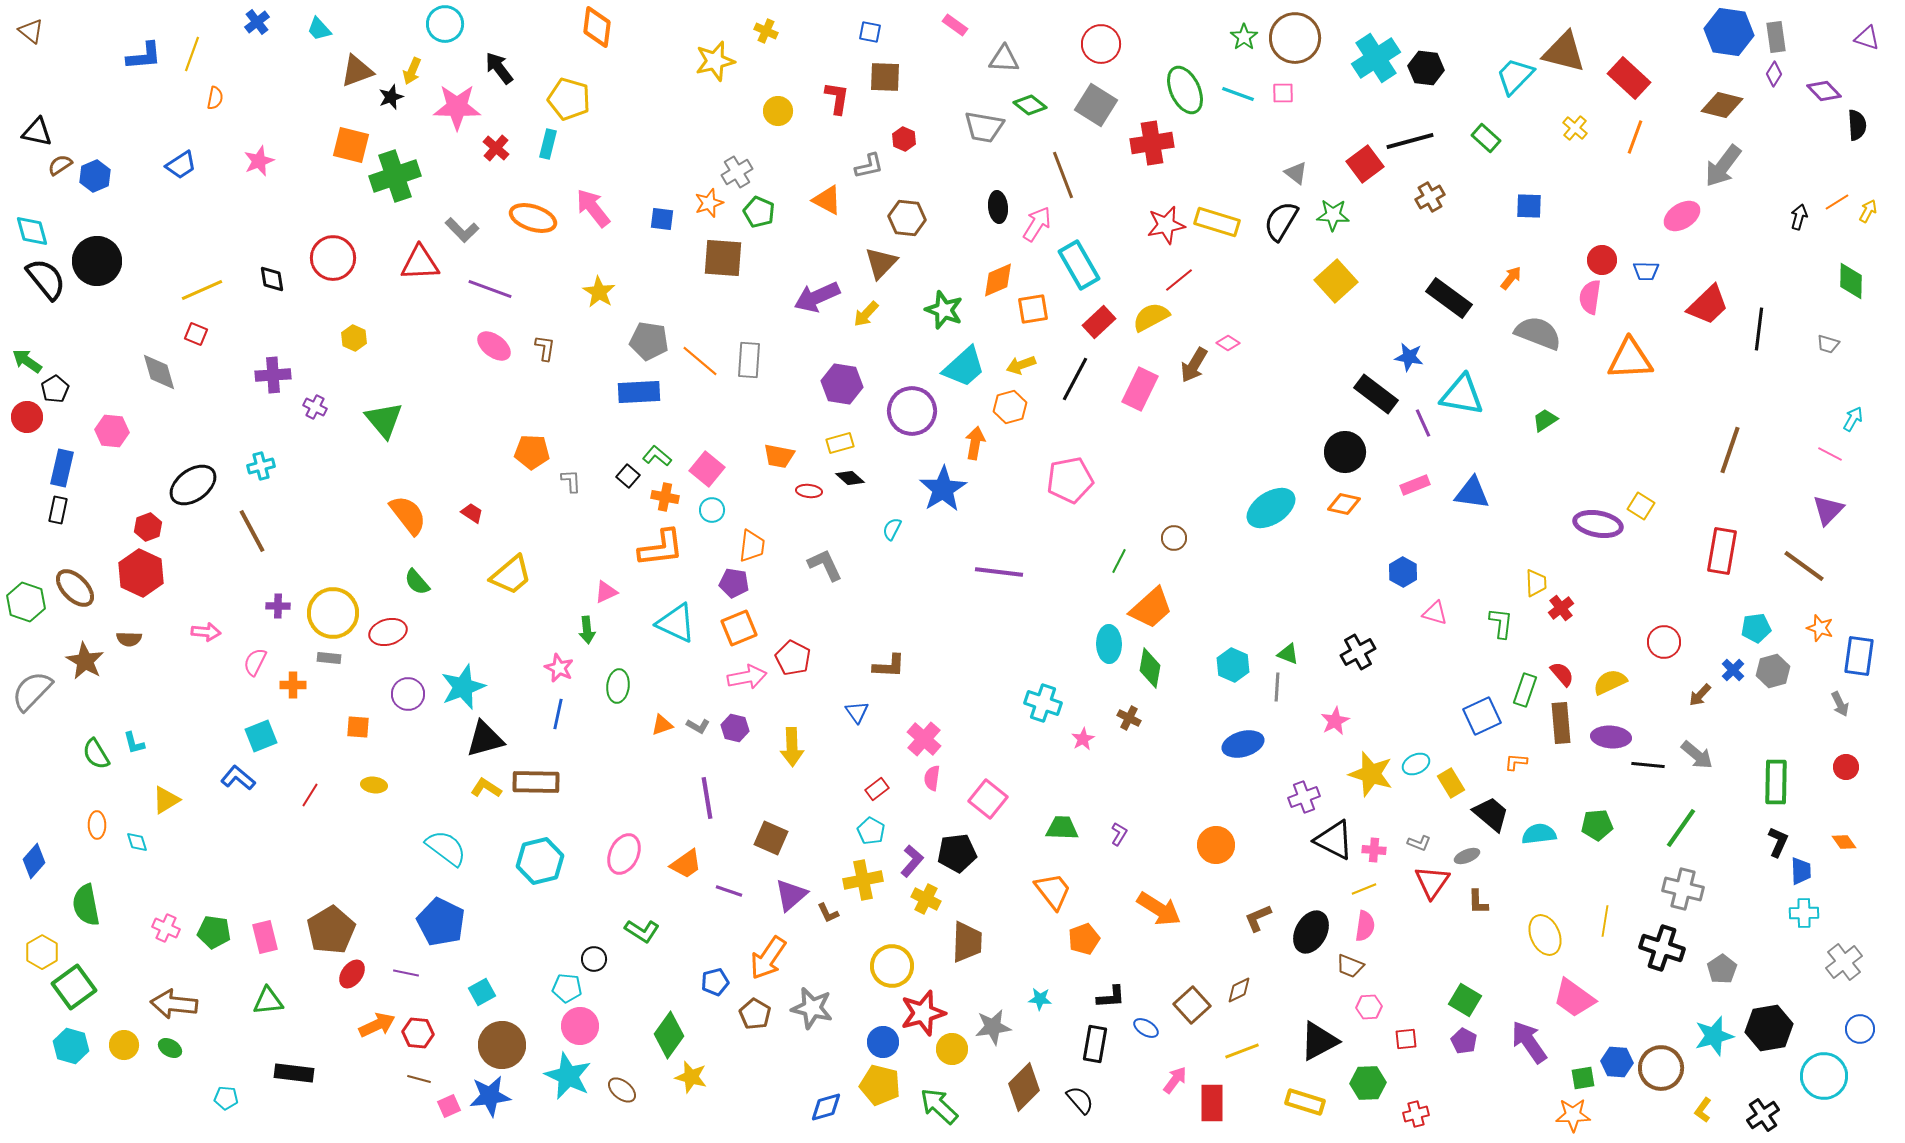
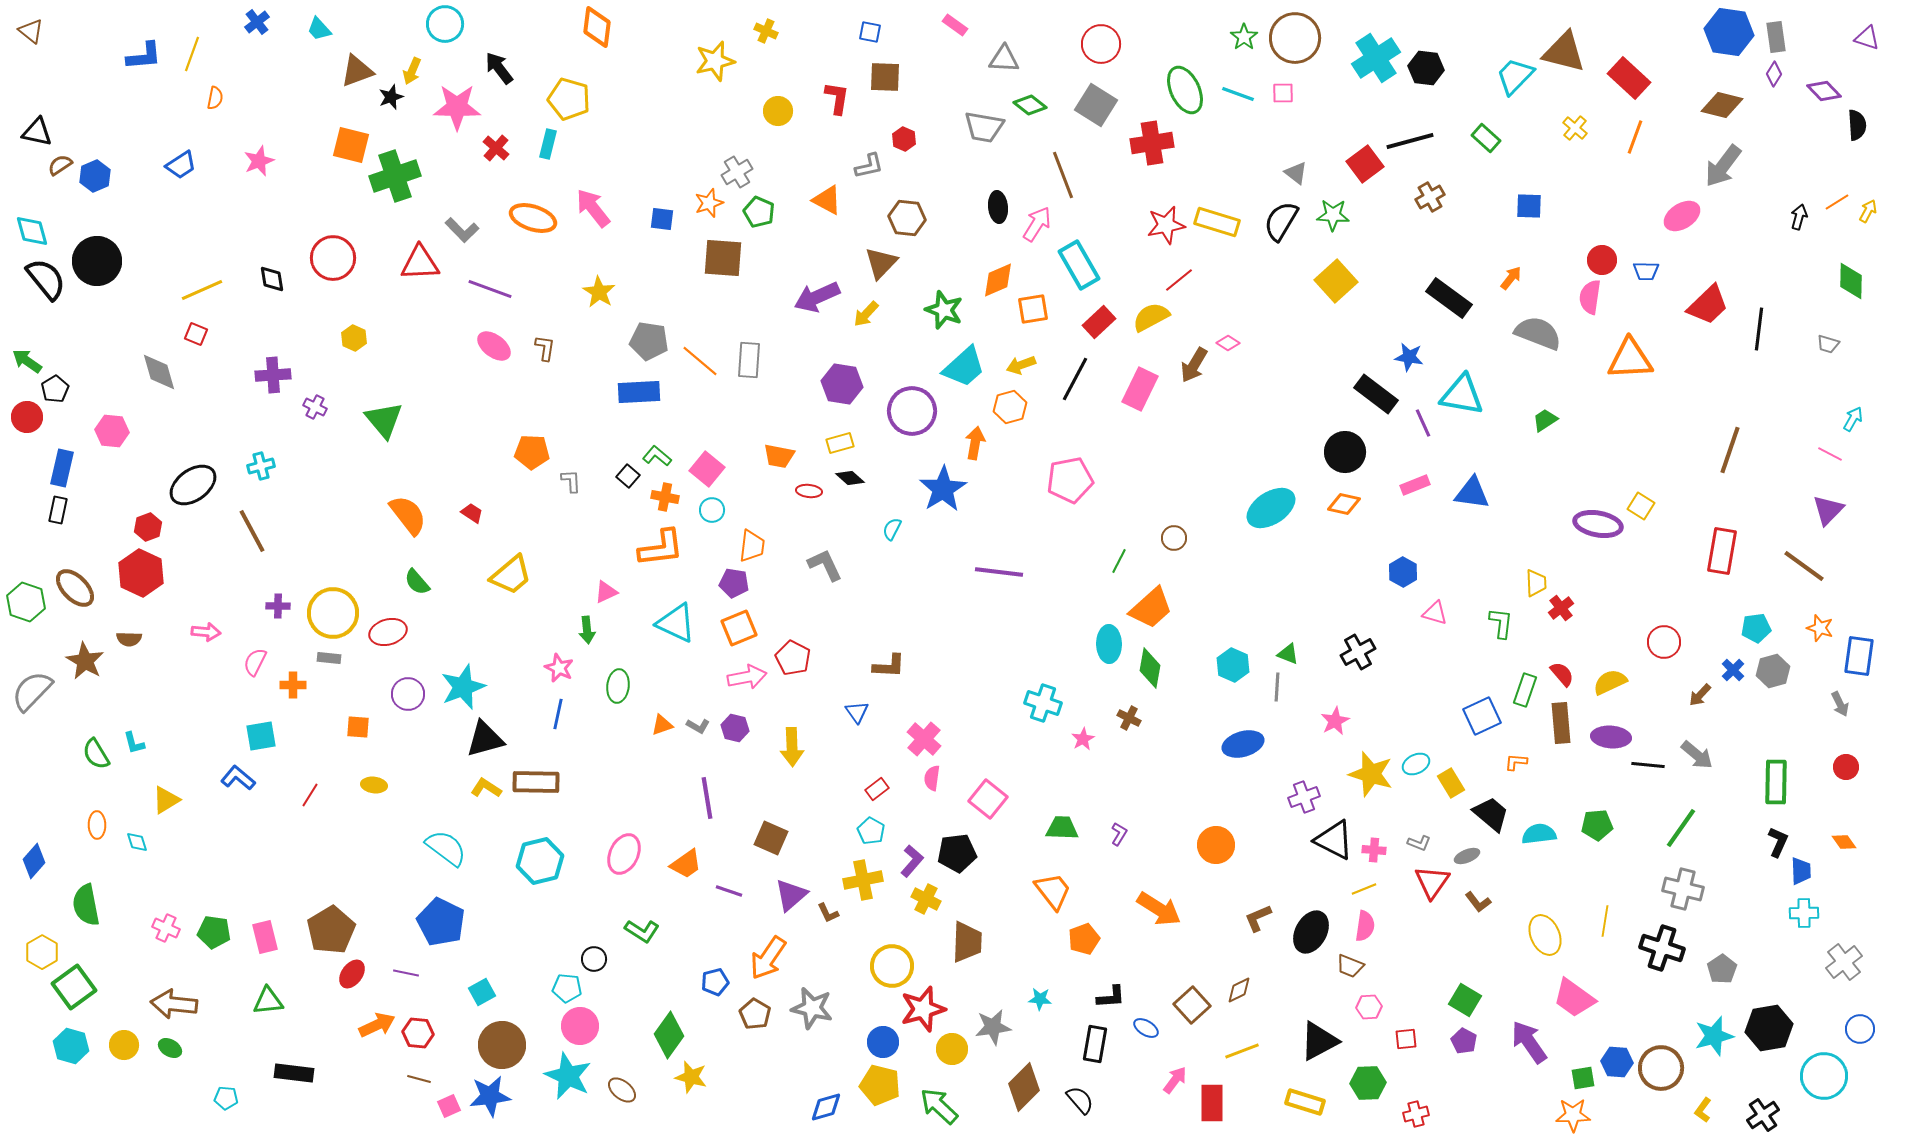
cyan square at (261, 736): rotated 12 degrees clockwise
brown L-shape at (1478, 902): rotated 36 degrees counterclockwise
red star at (923, 1013): moved 4 px up
